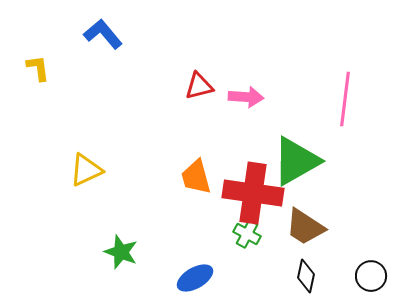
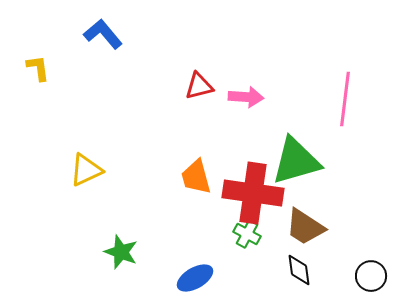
green triangle: rotated 14 degrees clockwise
black diamond: moved 7 px left, 6 px up; rotated 20 degrees counterclockwise
